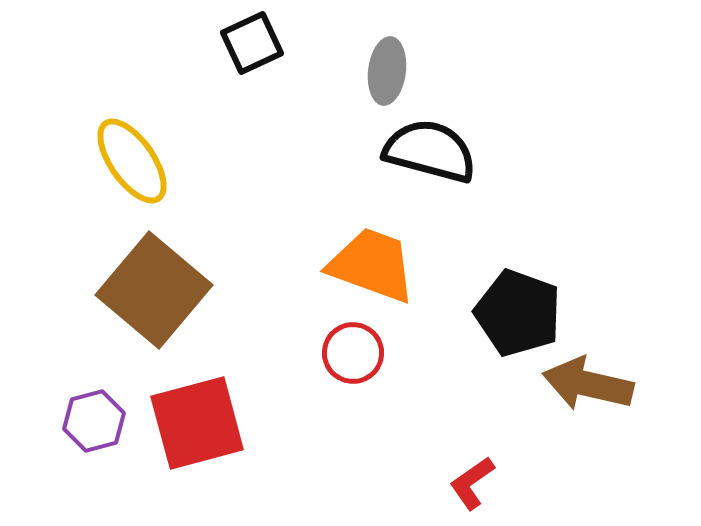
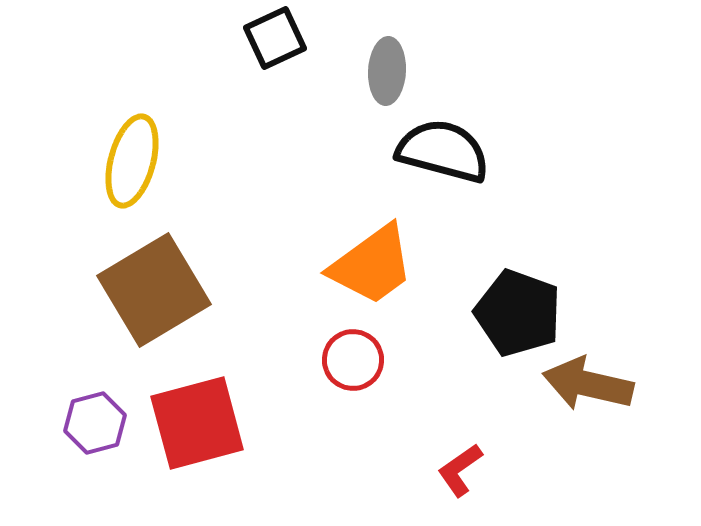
black square: moved 23 px right, 5 px up
gray ellipse: rotated 4 degrees counterclockwise
black semicircle: moved 13 px right
yellow ellipse: rotated 50 degrees clockwise
orange trapezoid: rotated 124 degrees clockwise
brown square: rotated 19 degrees clockwise
red circle: moved 7 px down
purple hexagon: moved 1 px right, 2 px down
red L-shape: moved 12 px left, 13 px up
